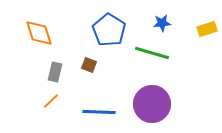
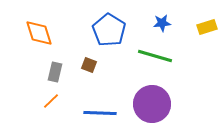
yellow rectangle: moved 2 px up
green line: moved 3 px right, 3 px down
blue line: moved 1 px right, 1 px down
